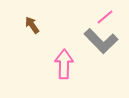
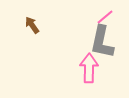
gray L-shape: moved 1 px right, 1 px down; rotated 56 degrees clockwise
pink arrow: moved 25 px right, 4 px down
